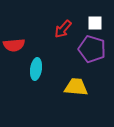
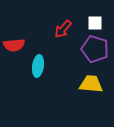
purple pentagon: moved 3 px right
cyan ellipse: moved 2 px right, 3 px up
yellow trapezoid: moved 15 px right, 3 px up
